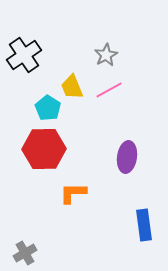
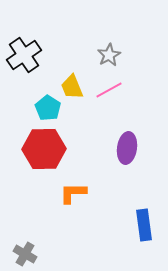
gray star: moved 3 px right
purple ellipse: moved 9 px up
gray cross: moved 1 px down; rotated 30 degrees counterclockwise
